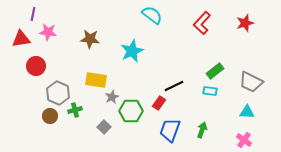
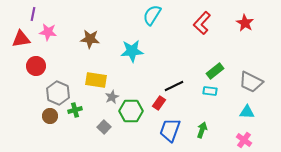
cyan semicircle: rotated 95 degrees counterclockwise
red star: rotated 24 degrees counterclockwise
cyan star: rotated 20 degrees clockwise
